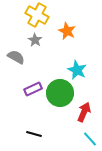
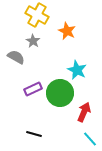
gray star: moved 2 px left, 1 px down
